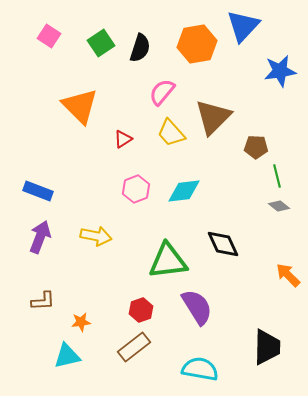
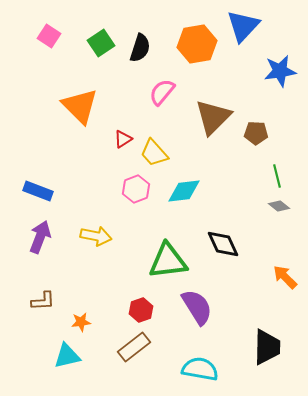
yellow trapezoid: moved 17 px left, 20 px down
brown pentagon: moved 14 px up
orange arrow: moved 3 px left, 2 px down
